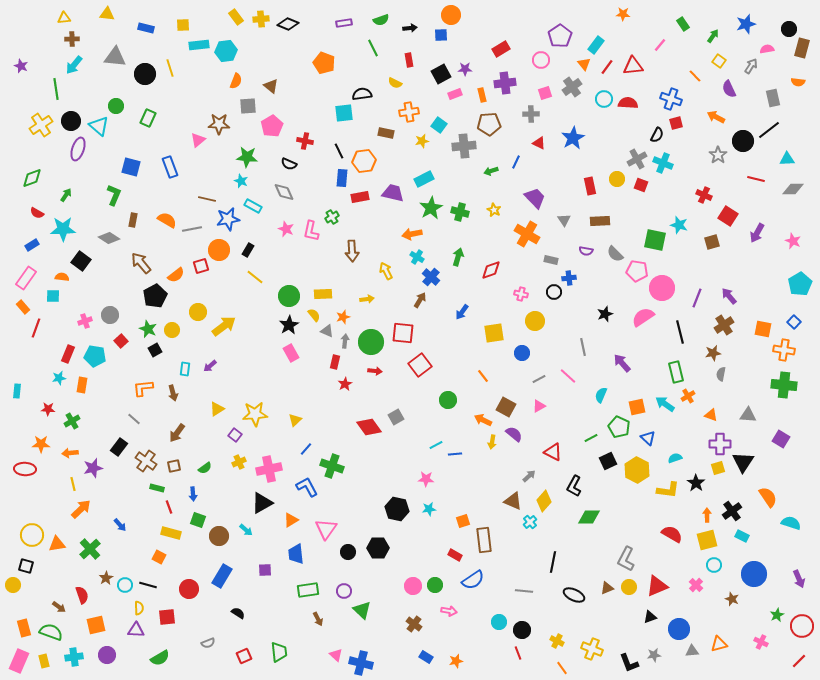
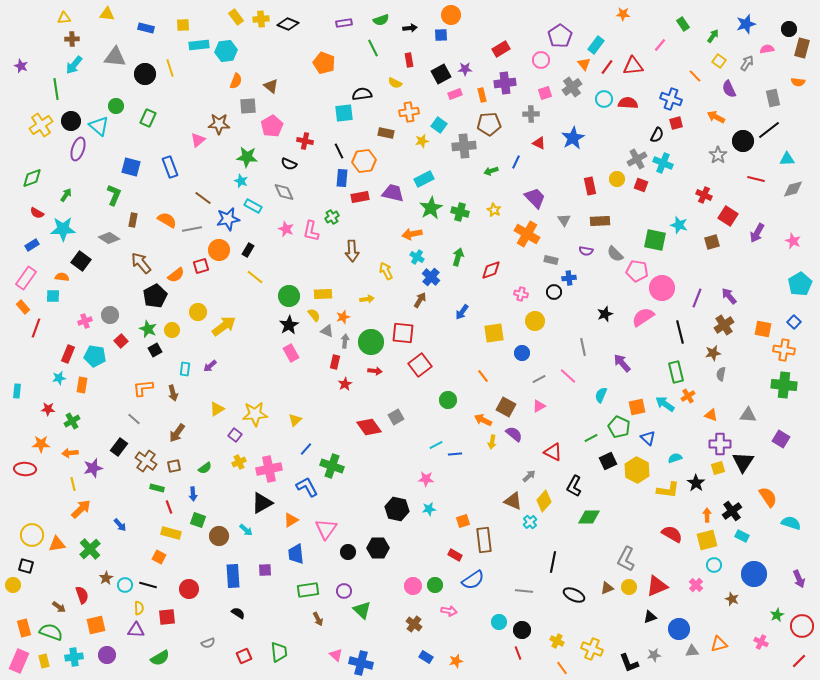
gray arrow at (751, 66): moved 4 px left, 3 px up
gray diamond at (793, 189): rotated 15 degrees counterclockwise
brown line at (207, 199): moved 4 px left, 1 px up; rotated 24 degrees clockwise
blue rectangle at (222, 576): moved 11 px right; rotated 35 degrees counterclockwise
